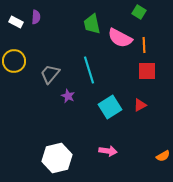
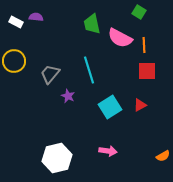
purple semicircle: rotated 88 degrees counterclockwise
